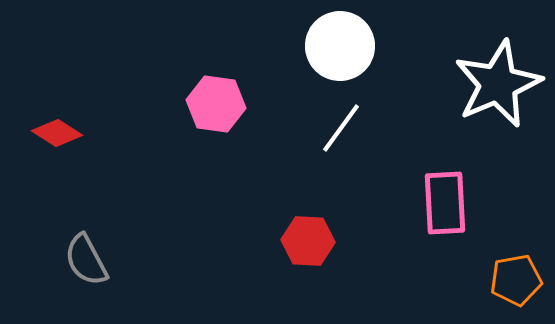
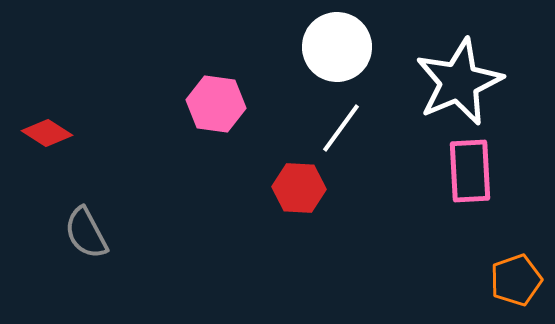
white circle: moved 3 px left, 1 px down
white star: moved 39 px left, 2 px up
red diamond: moved 10 px left
pink rectangle: moved 25 px right, 32 px up
red hexagon: moved 9 px left, 53 px up
gray semicircle: moved 27 px up
orange pentagon: rotated 9 degrees counterclockwise
